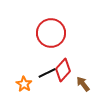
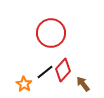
black line: moved 2 px left, 1 px up; rotated 12 degrees counterclockwise
